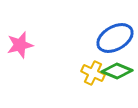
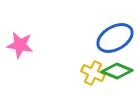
pink star: rotated 24 degrees clockwise
